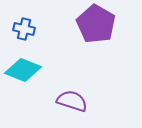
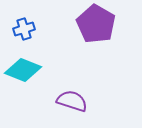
blue cross: rotated 30 degrees counterclockwise
